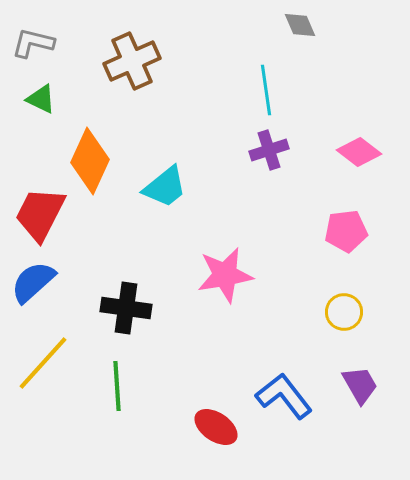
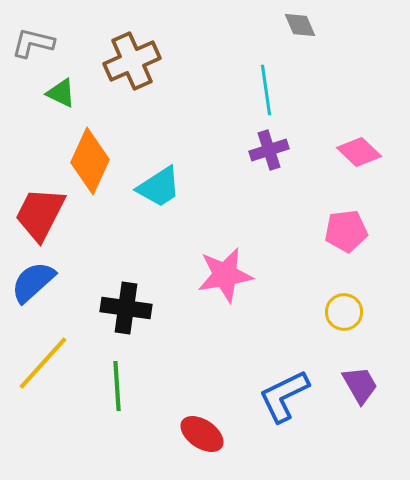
green triangle: moved 20 px right, 6 px up
pink diamond: rotated 6 degrees clockwise
cyan trapezoid: moved 6 px left; rotated 6 degrees clockwise
blue L-shape: rotated 78 degrees counterclockwise
red ellipse: moved 14 px left, 7 px down
